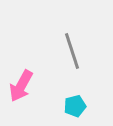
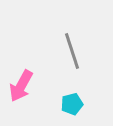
cyan pentagon: moved 3 px left, 2 px up
